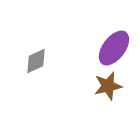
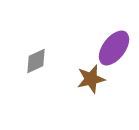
brown star: moved 17 px left, 7 px up
